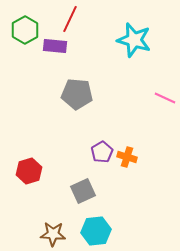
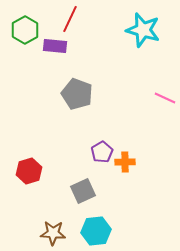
cyan star: moved 9 px right, 10 px up
gray pentagon: rotated 16 degrees clockwise
orange cross: moved 2 px left, 5 px down; rotated 18 degrees counterclockwise
brown star: moved 1 px up
